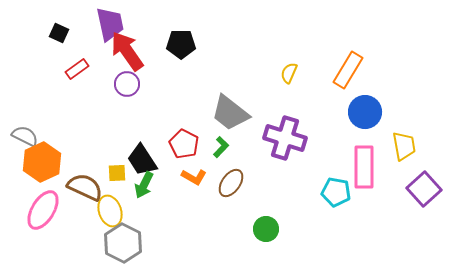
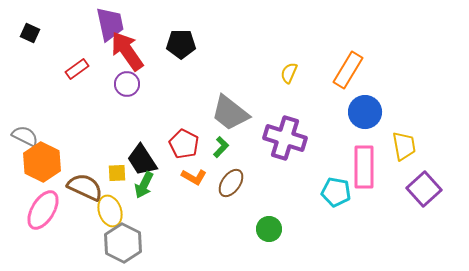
black square: moved 29 px left
orange hexagon: rotated 9 degrees counterclockwise
green circle: moved 3 px right
